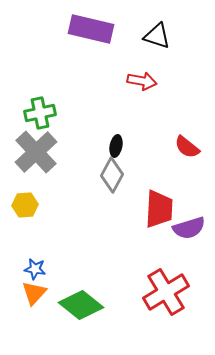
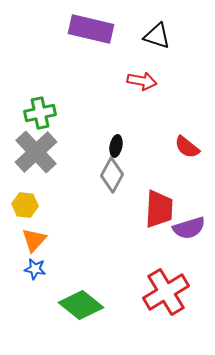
yellow hexagon: rotated 10 degrees clockwise
orange triangle: moved 53 px up
